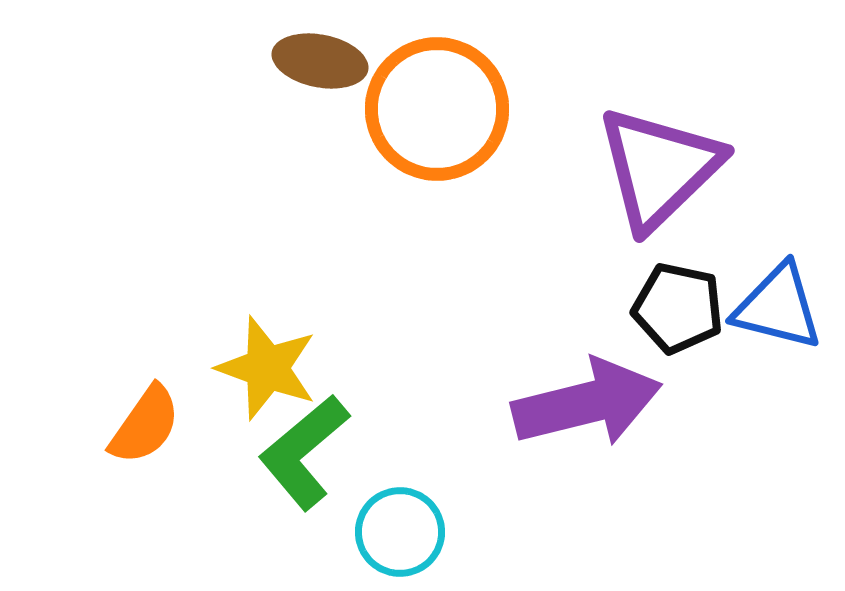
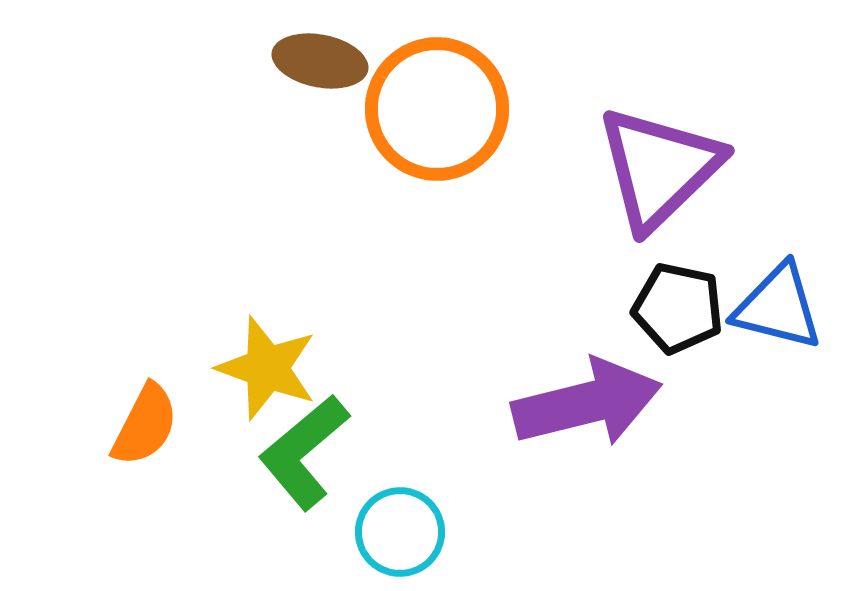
orange semicircle: rotated 8 degrees counterclockwise
